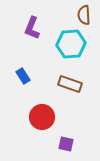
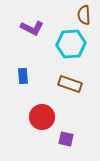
purple L-shape: rotated 85 degrees counterclockwise
blue rectangle: rotated 28 degrees clockwise
purple square: moved 5 px up
